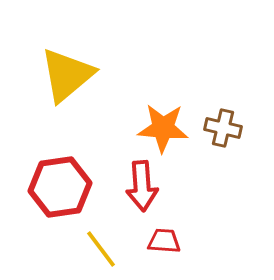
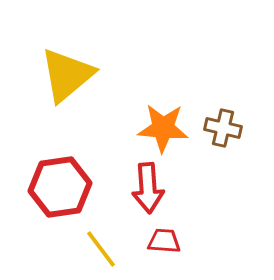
red arrow: moved 6 px right, 2 px down
